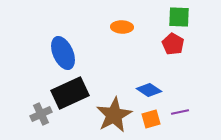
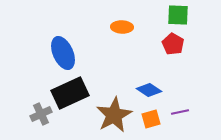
green square: moved 1 px left, 2 px up
